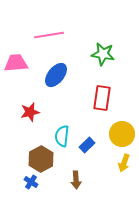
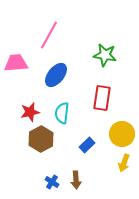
pink line: rotated 52 degrees counterclockwise
green star: moved 2 px right, 1 px down
cyan semicircle: moved 23 px up
brown hexagon: moved 20 px up
blue cross: moved 21 px right
